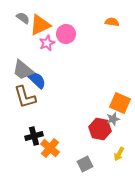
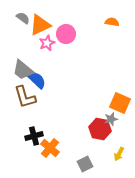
gray star: moved 2 px left
